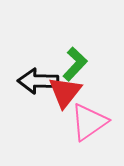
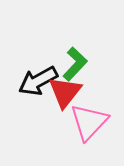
black arrow: rotated 30 degrees counterclockwise
pink triangle: rotated 12 degrees counterclockwise
